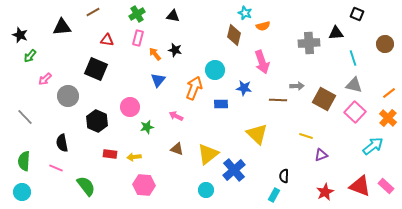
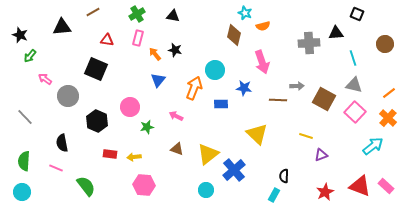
pink arrow at (45, 79): rotated 80 degrees clockwise
